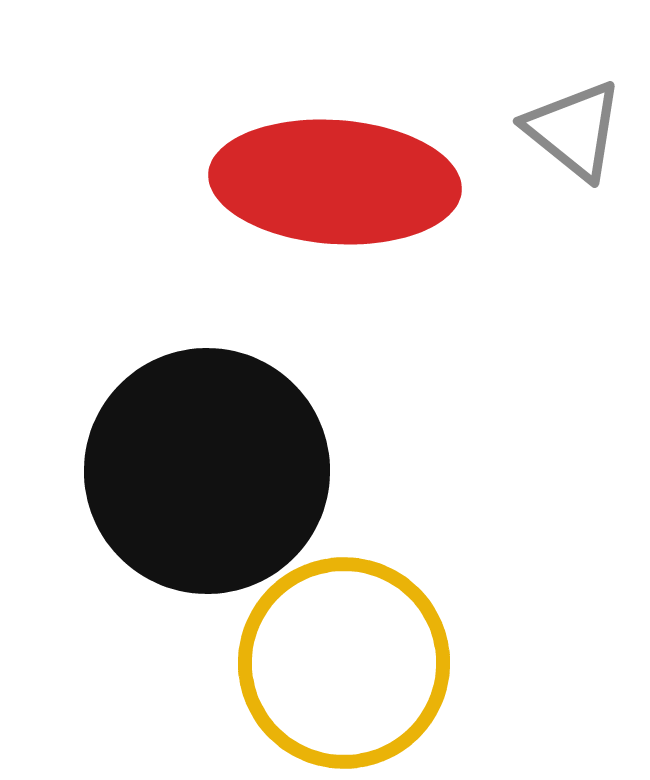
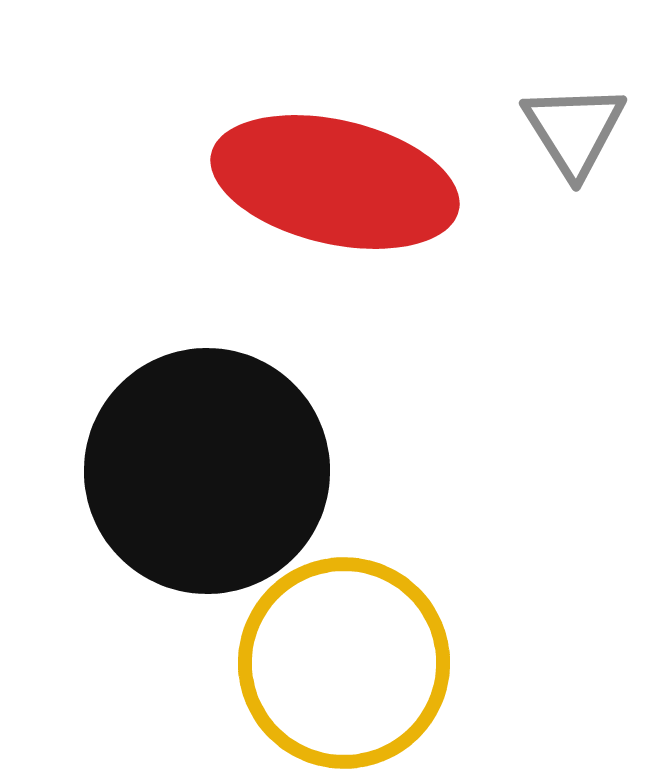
gray triangle: rotated 19 degrees clockwise
red ellipse: rotated 9 degrees clockwise
